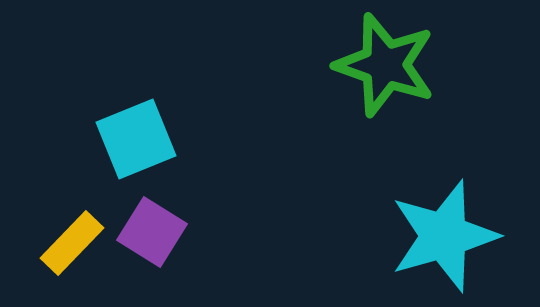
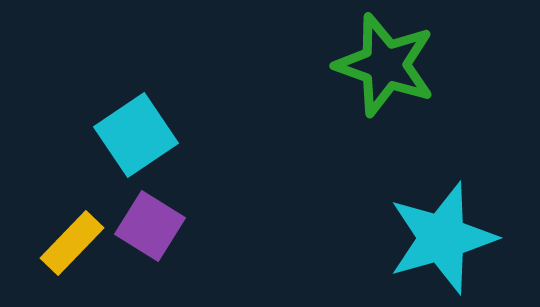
cyan square: moved 4 px up; rotated 12 degrees counterclockwise
purple square: moved 2 px left, 6 px up
cyan star: moved 2 px left, 2 px down
